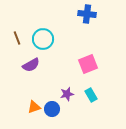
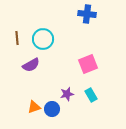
brown line: rotated 16 degrees clockwise
